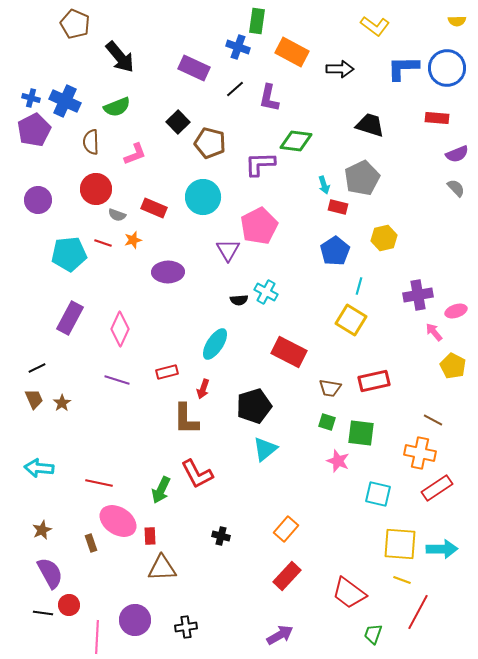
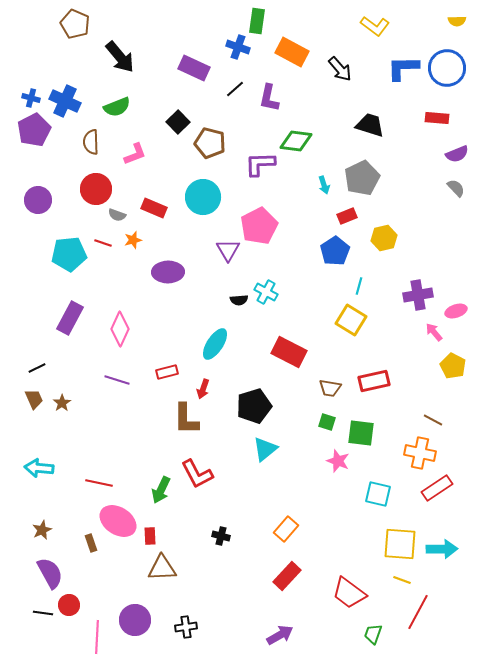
black arrow at (340, 69): rotated 48 degrees clockwise
red rectangle at (338, 207): moved 9 px right, 9 px down; rotated 36 degrees counterclockwise
